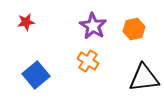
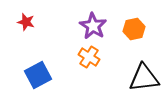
red star: rotated 24 degrees clockwise
orange cross: moved 1 px right, 4 px up
blue square: moved 2 px right; rotated 12 degrees clockwise
